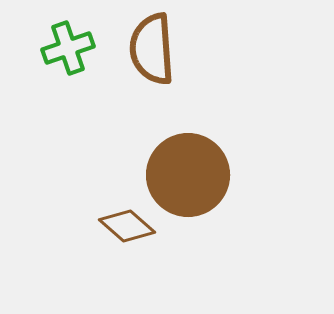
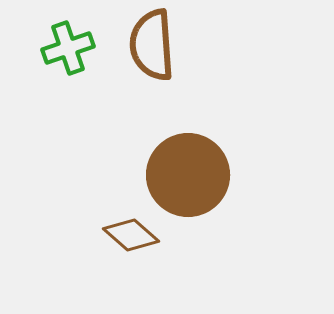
brown semicircle: moved 4 px up
brown diamond: moved 4 px right, 9 px down
